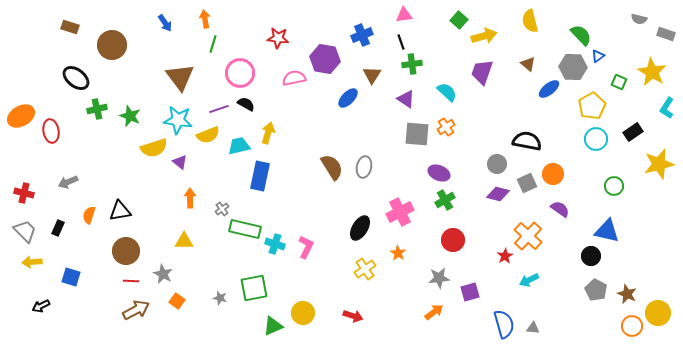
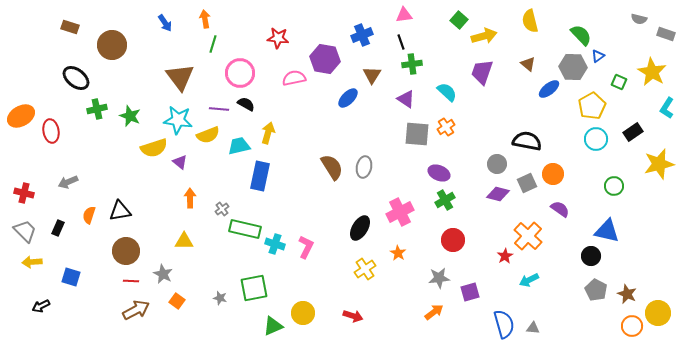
purple line at (219, 109): rotated 24 degrees clockwise
